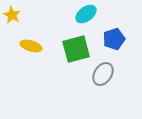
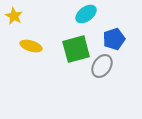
yellow star: moved 2 px right, 1 px down
gray ellipse: moved 1 px left, 8 px up
